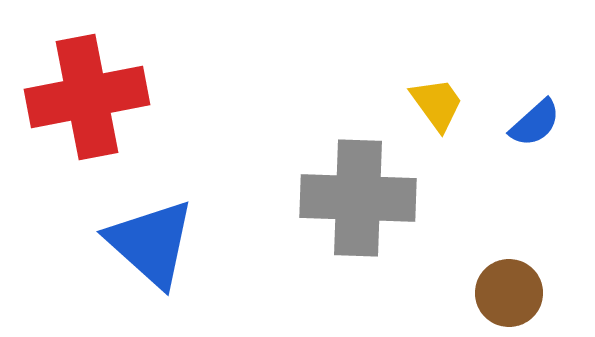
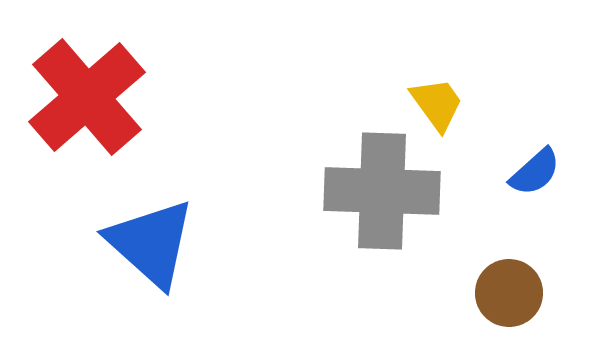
red cross: rotated 30 degrees counterclockwise
blue semicircle: moved 49 px down
gray cross: moved 24 px right, 7 px up
